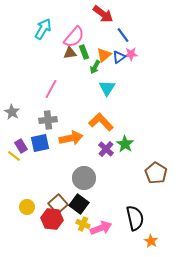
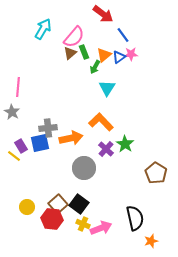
brown triangle: rotated 32 degrees counterclockwise
pink line: moved 33 px left, 2 px up; rotated 24 degrees counterclockwise
gray cross: moved 8 px down
gray circle: moved 10 px up
orange star: rotated 24 degrees clockwise
